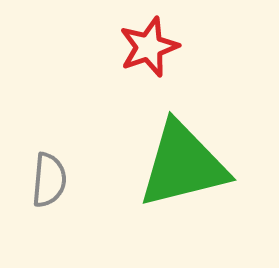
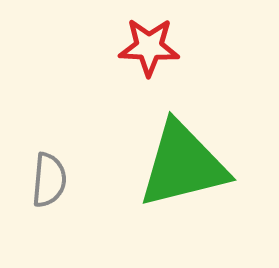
red star: rotated 22 degrees clockwise
